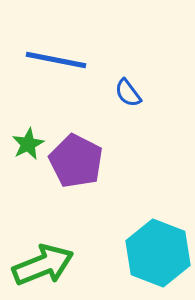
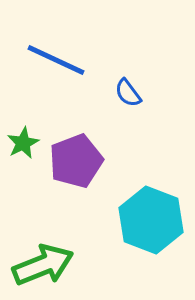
blue line: rotated 14 degrees clockwise
green star: moved 5 px left, 1 px up
purple pentagon: rotated 24 degrees clockwise
cyan hexagon: moved 7 px left, 33 px up
